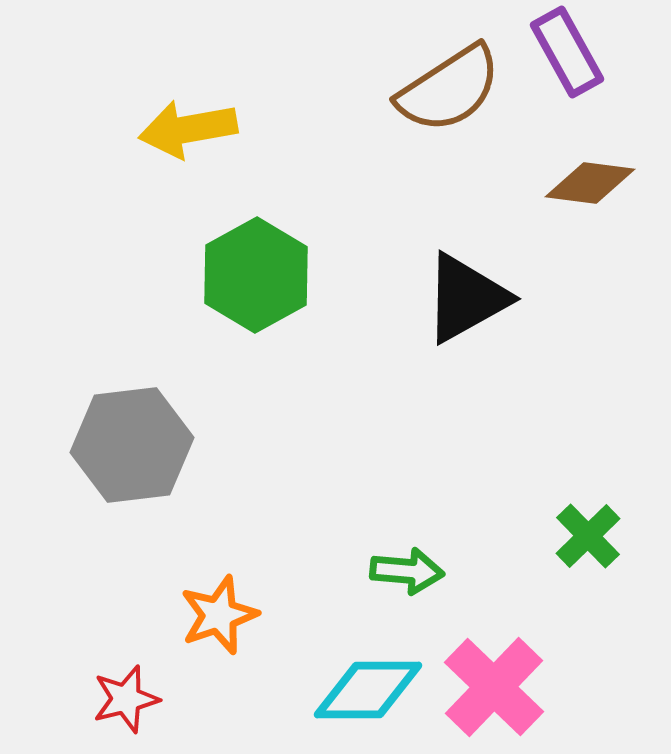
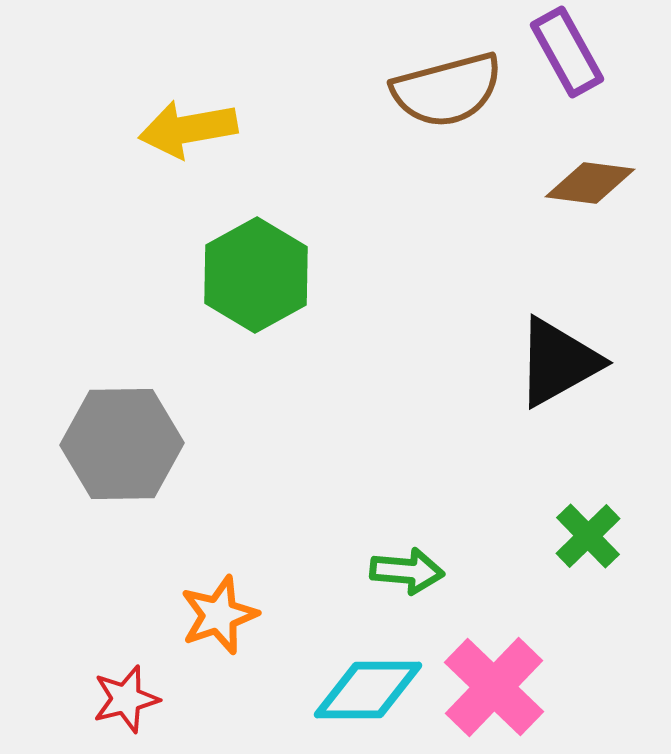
brown semicircle: moved 2 px left, 1 px down; rotated 18 degrees clockwise
black triangle: moved 92 px right, 64 px down
gray hexagon: moved 10 px left, 1 px up; rotated 6 degrees clockwise
